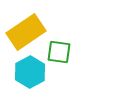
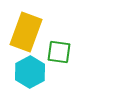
yellow rectangle: rotated 36 degrees counterclockwise
